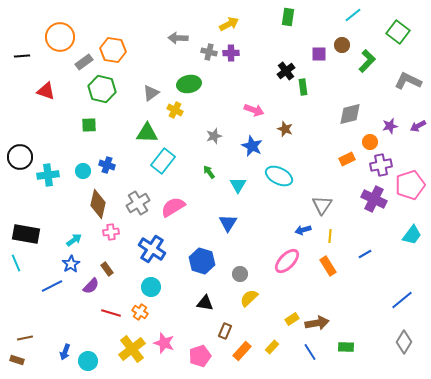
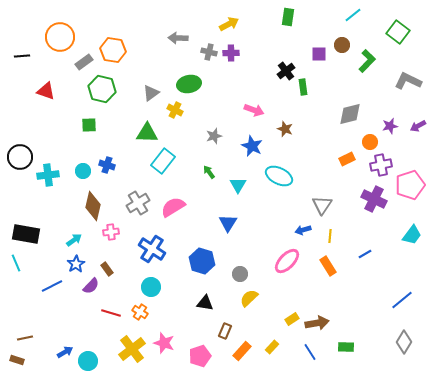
brown diamond at (98, 204): moved 5 px left, 2 px down
blue star at (71, 264): moved 5 px right
blue arrow at (65, 352): rotated 140 degrees counterclockwise
